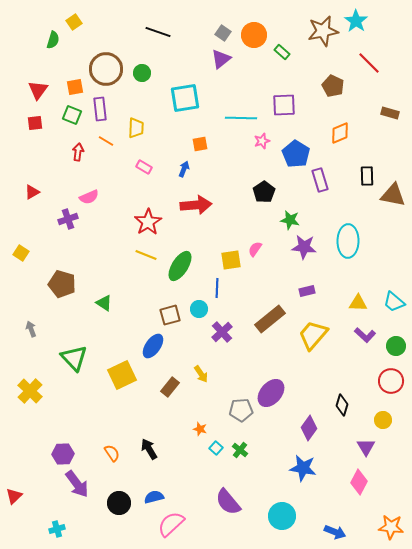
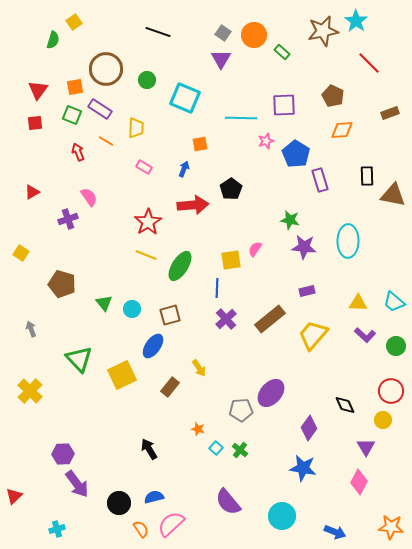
purple triangle at (221, 59): rotated 20 degrees counterclockwise
green circle at (142, 73): moved 5 px right, 7 px down
brown pentagon at (333, 86): moved 10 px down
cyan square at (185, 98): rotated 32 degrees clockwise
purple rectangle at (100, 109): rotated 50 degrees counterclockwise
brown rectangle at (390, 113): rotated 36 degrees counterclockwise
orange diamond at (340, 133): moved 2 px right, 3 px up; rotated 20 degrees clockwise
pink star at (262, 141): moved 4 px right
red arrow at (78, 152): rotated 30 degrees counterclockwise
black pentagon at (264, 192): moved 33 px left, 3 px up
pink semicircle at (89, 197): rotated 102 degrees counterclockwise
red arrow at (196, 205): moved 3 px left
green triangle at (104, 303): rotated 18 degrees clockwise
cyan circle at (199, 309): moved 67 px left
purple cross at (222, 332): moved 4 px right, 13 px up
green triangle at (74, 358): moved 5 px right, 1 px down
yellow arrow at (201, 374): moved 2 px left, 6 px up
red circle at (391, 381): moved 10 px down
black diamond at (342, 405): moved 3 px right; rotated 40 degrees counterclockwise
orange star at (200, 429): moved 2 px left
orange semicircle at (112, 453): moved 29 px right, 76 px down
